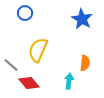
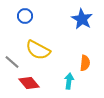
blue circle: moved 3 px down
yellow semicircle: rotated 85 degrees counterclockwise
gray line: moved 1 px right, 3 px up
